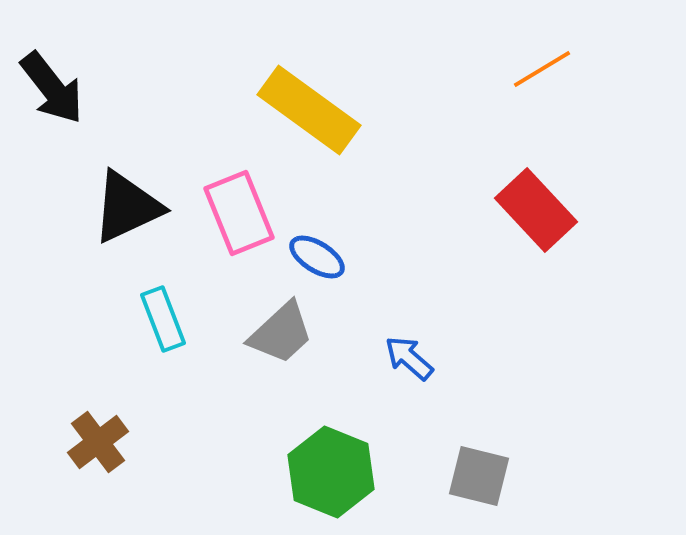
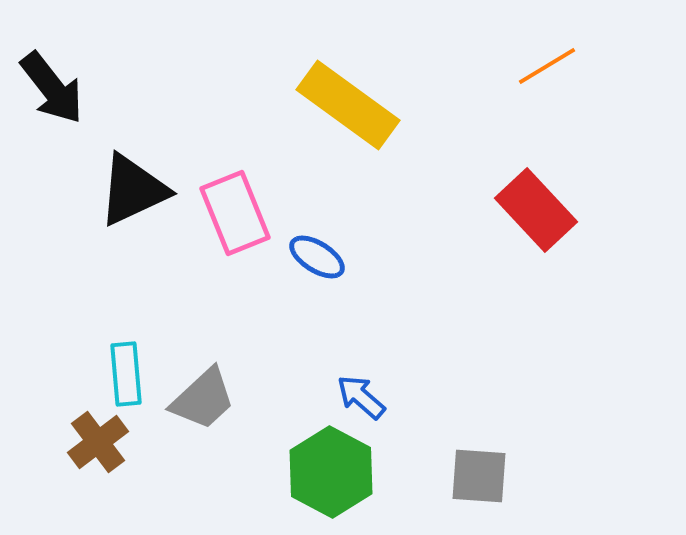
orange line: moved 5 px right, 3 px up
yellow rectangle: moved 39 px right, 5 px up
black triangle: moved 6 px right, 17 px up
pink rectangle: moved 4 px left
cyan rectangle: moved 37 px left, 55 px down; rotated 16 degrees clockwise
gray trapezoid: moved 78 px left, 66 px down
blue arrow: moved 48 px left, 39 px down
green hexagon: rotated 6 degrees clockwise
gray square: rotated 10 degrees counterclockwise
